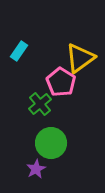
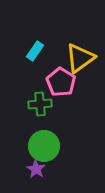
cyan rectangle: moved 16 px right
green cross: rotated 35 degrees clockwise
green circle: moved 7 px left, 3 px down
purple star: rotated 12 degrees counterclockwise
